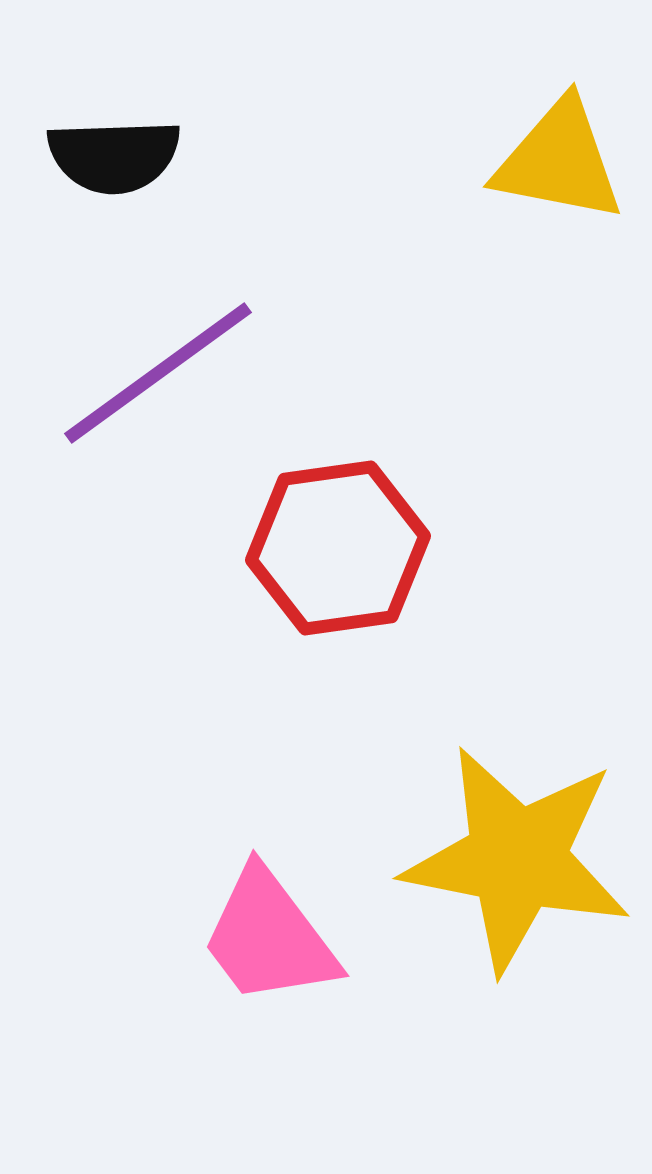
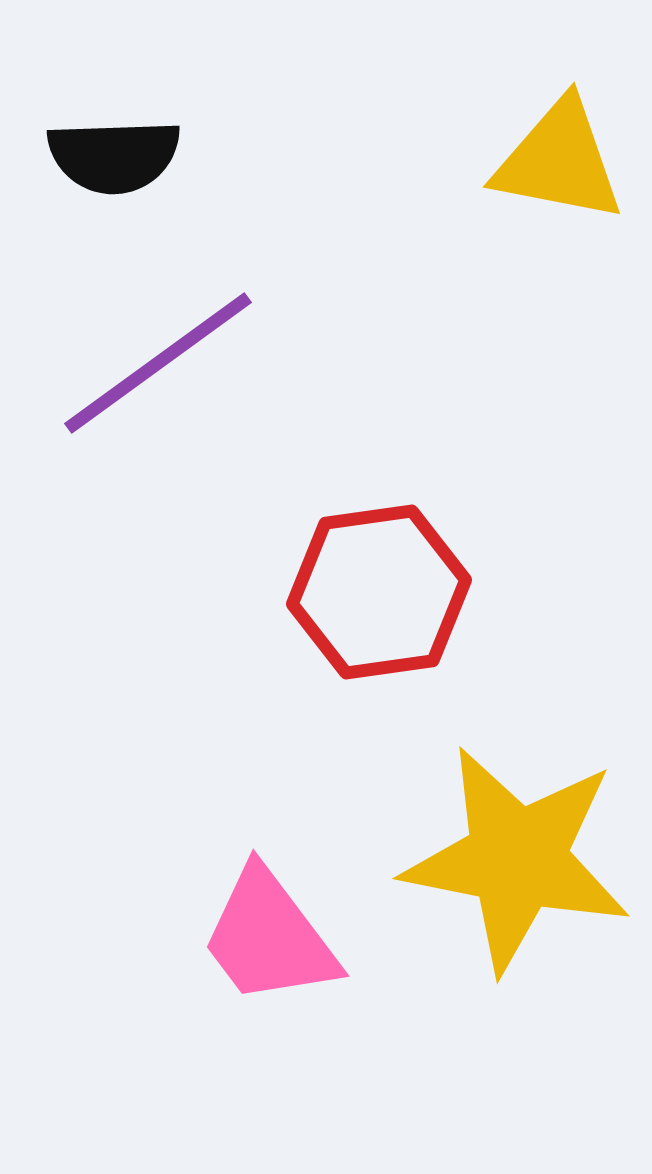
purple line: moved 10 px up
red hexagon: moved 41 px right, 44 px down
